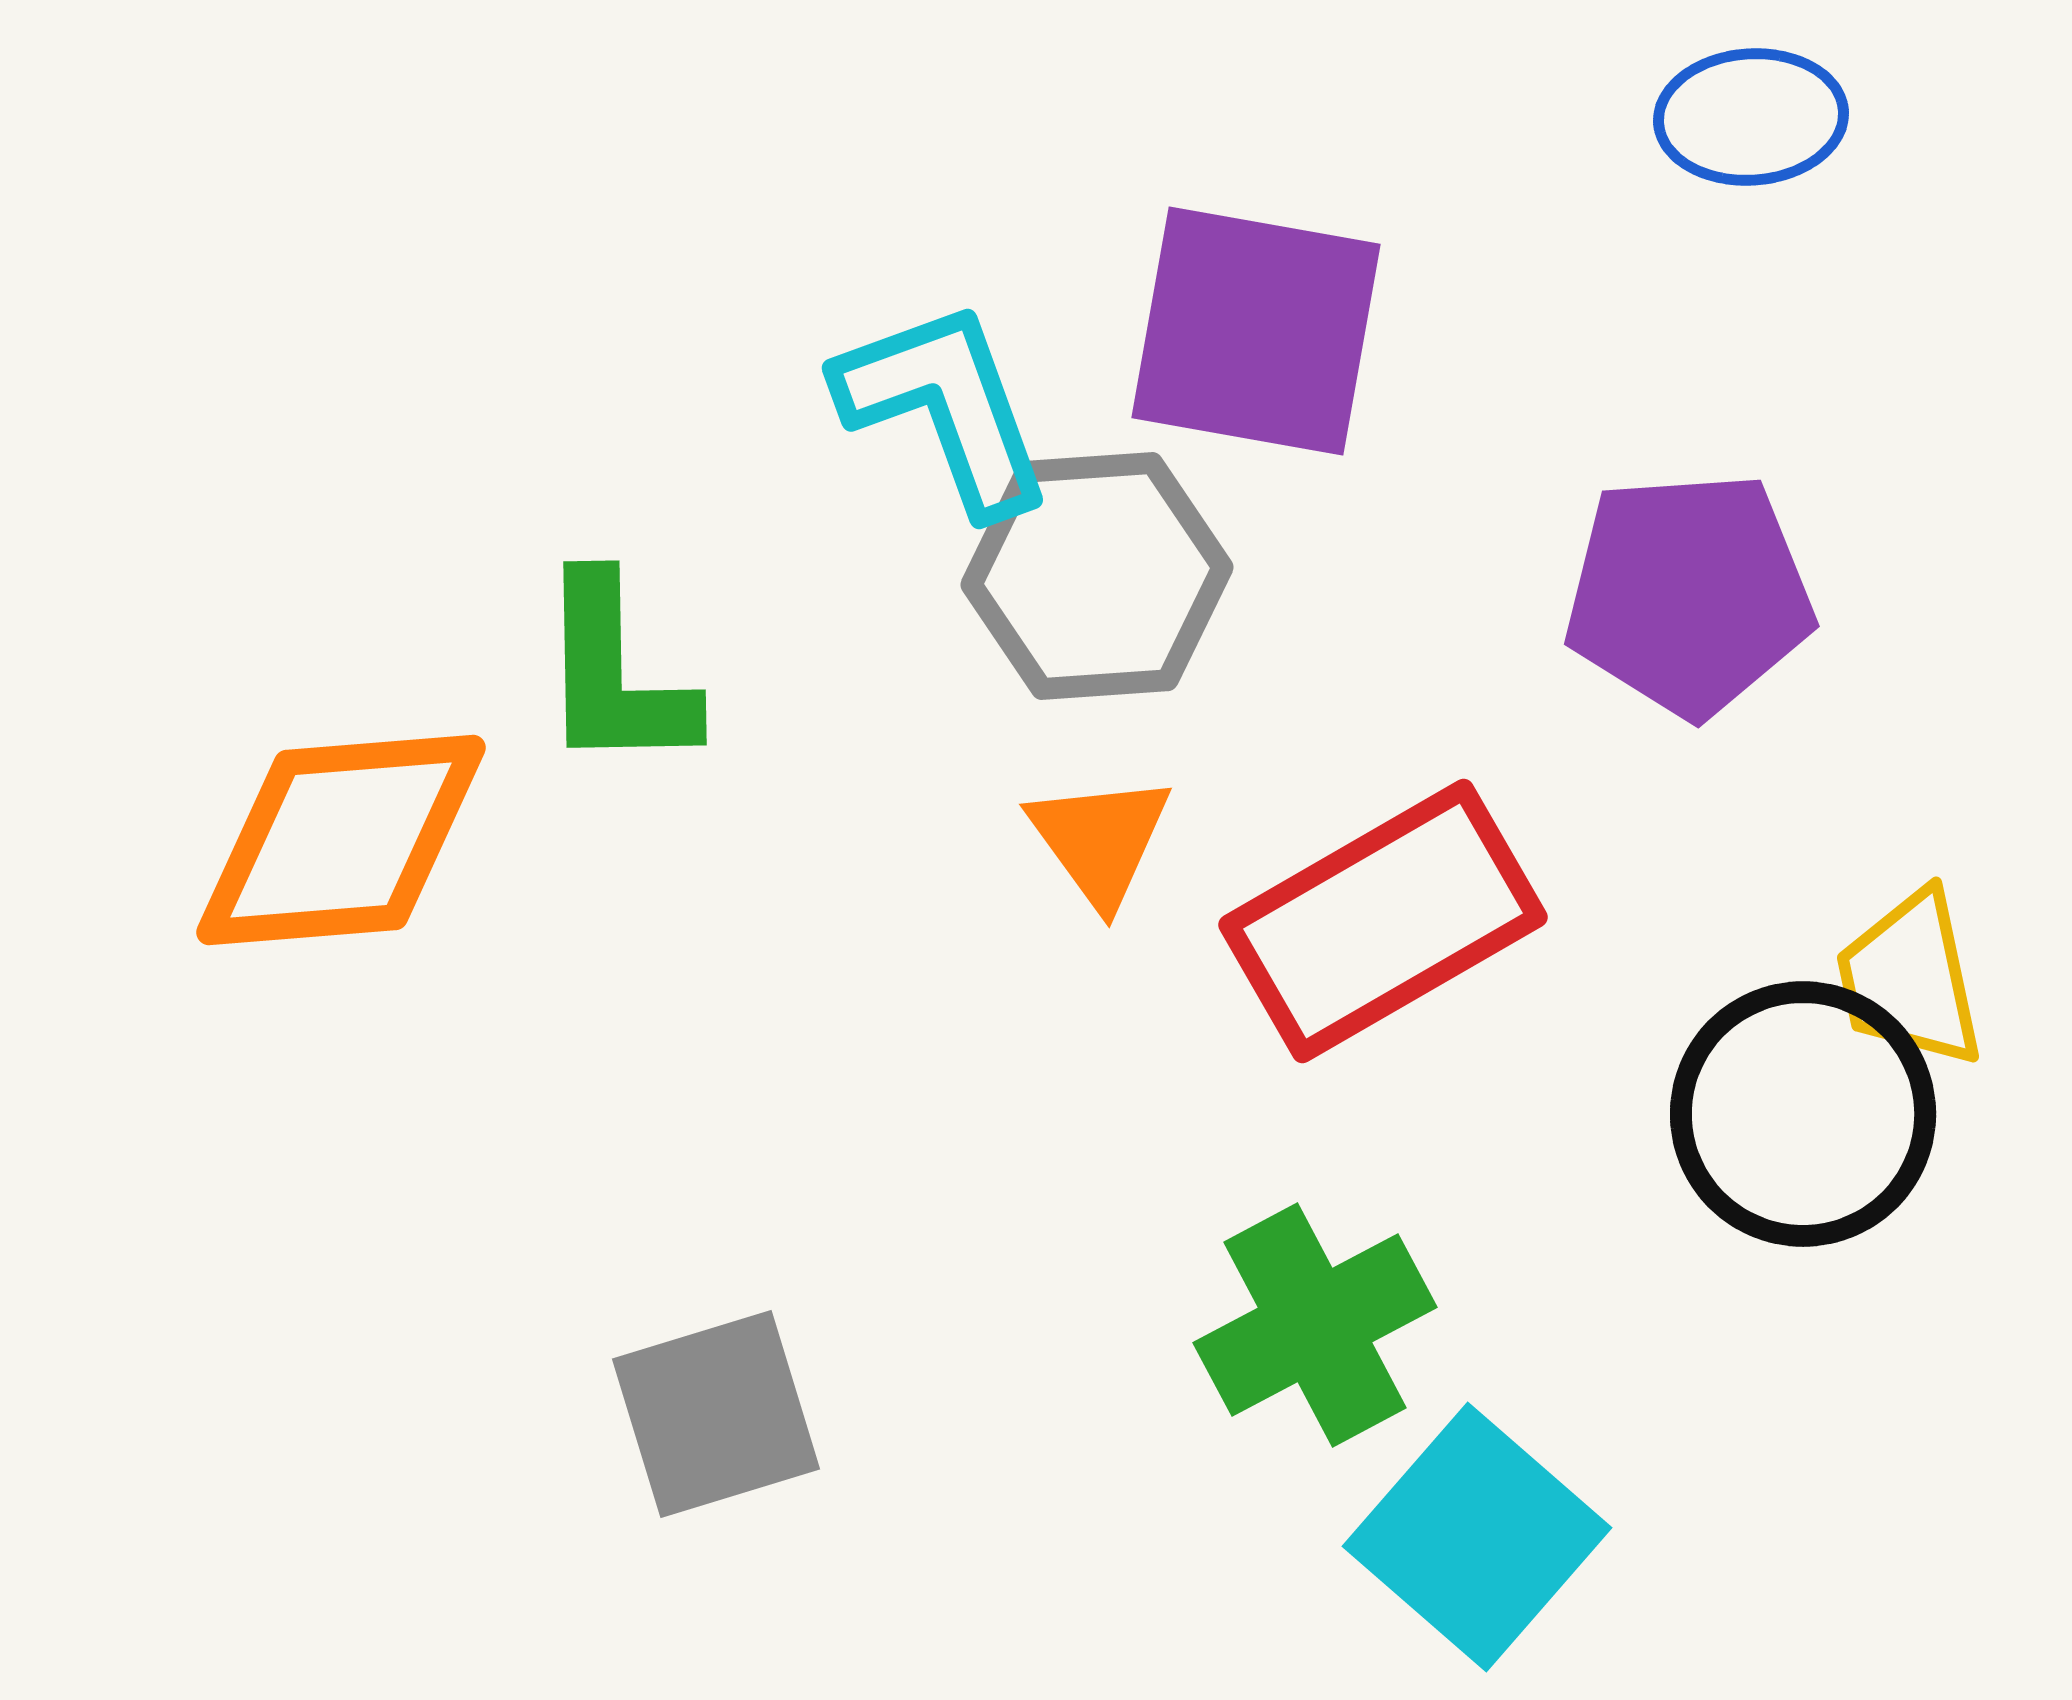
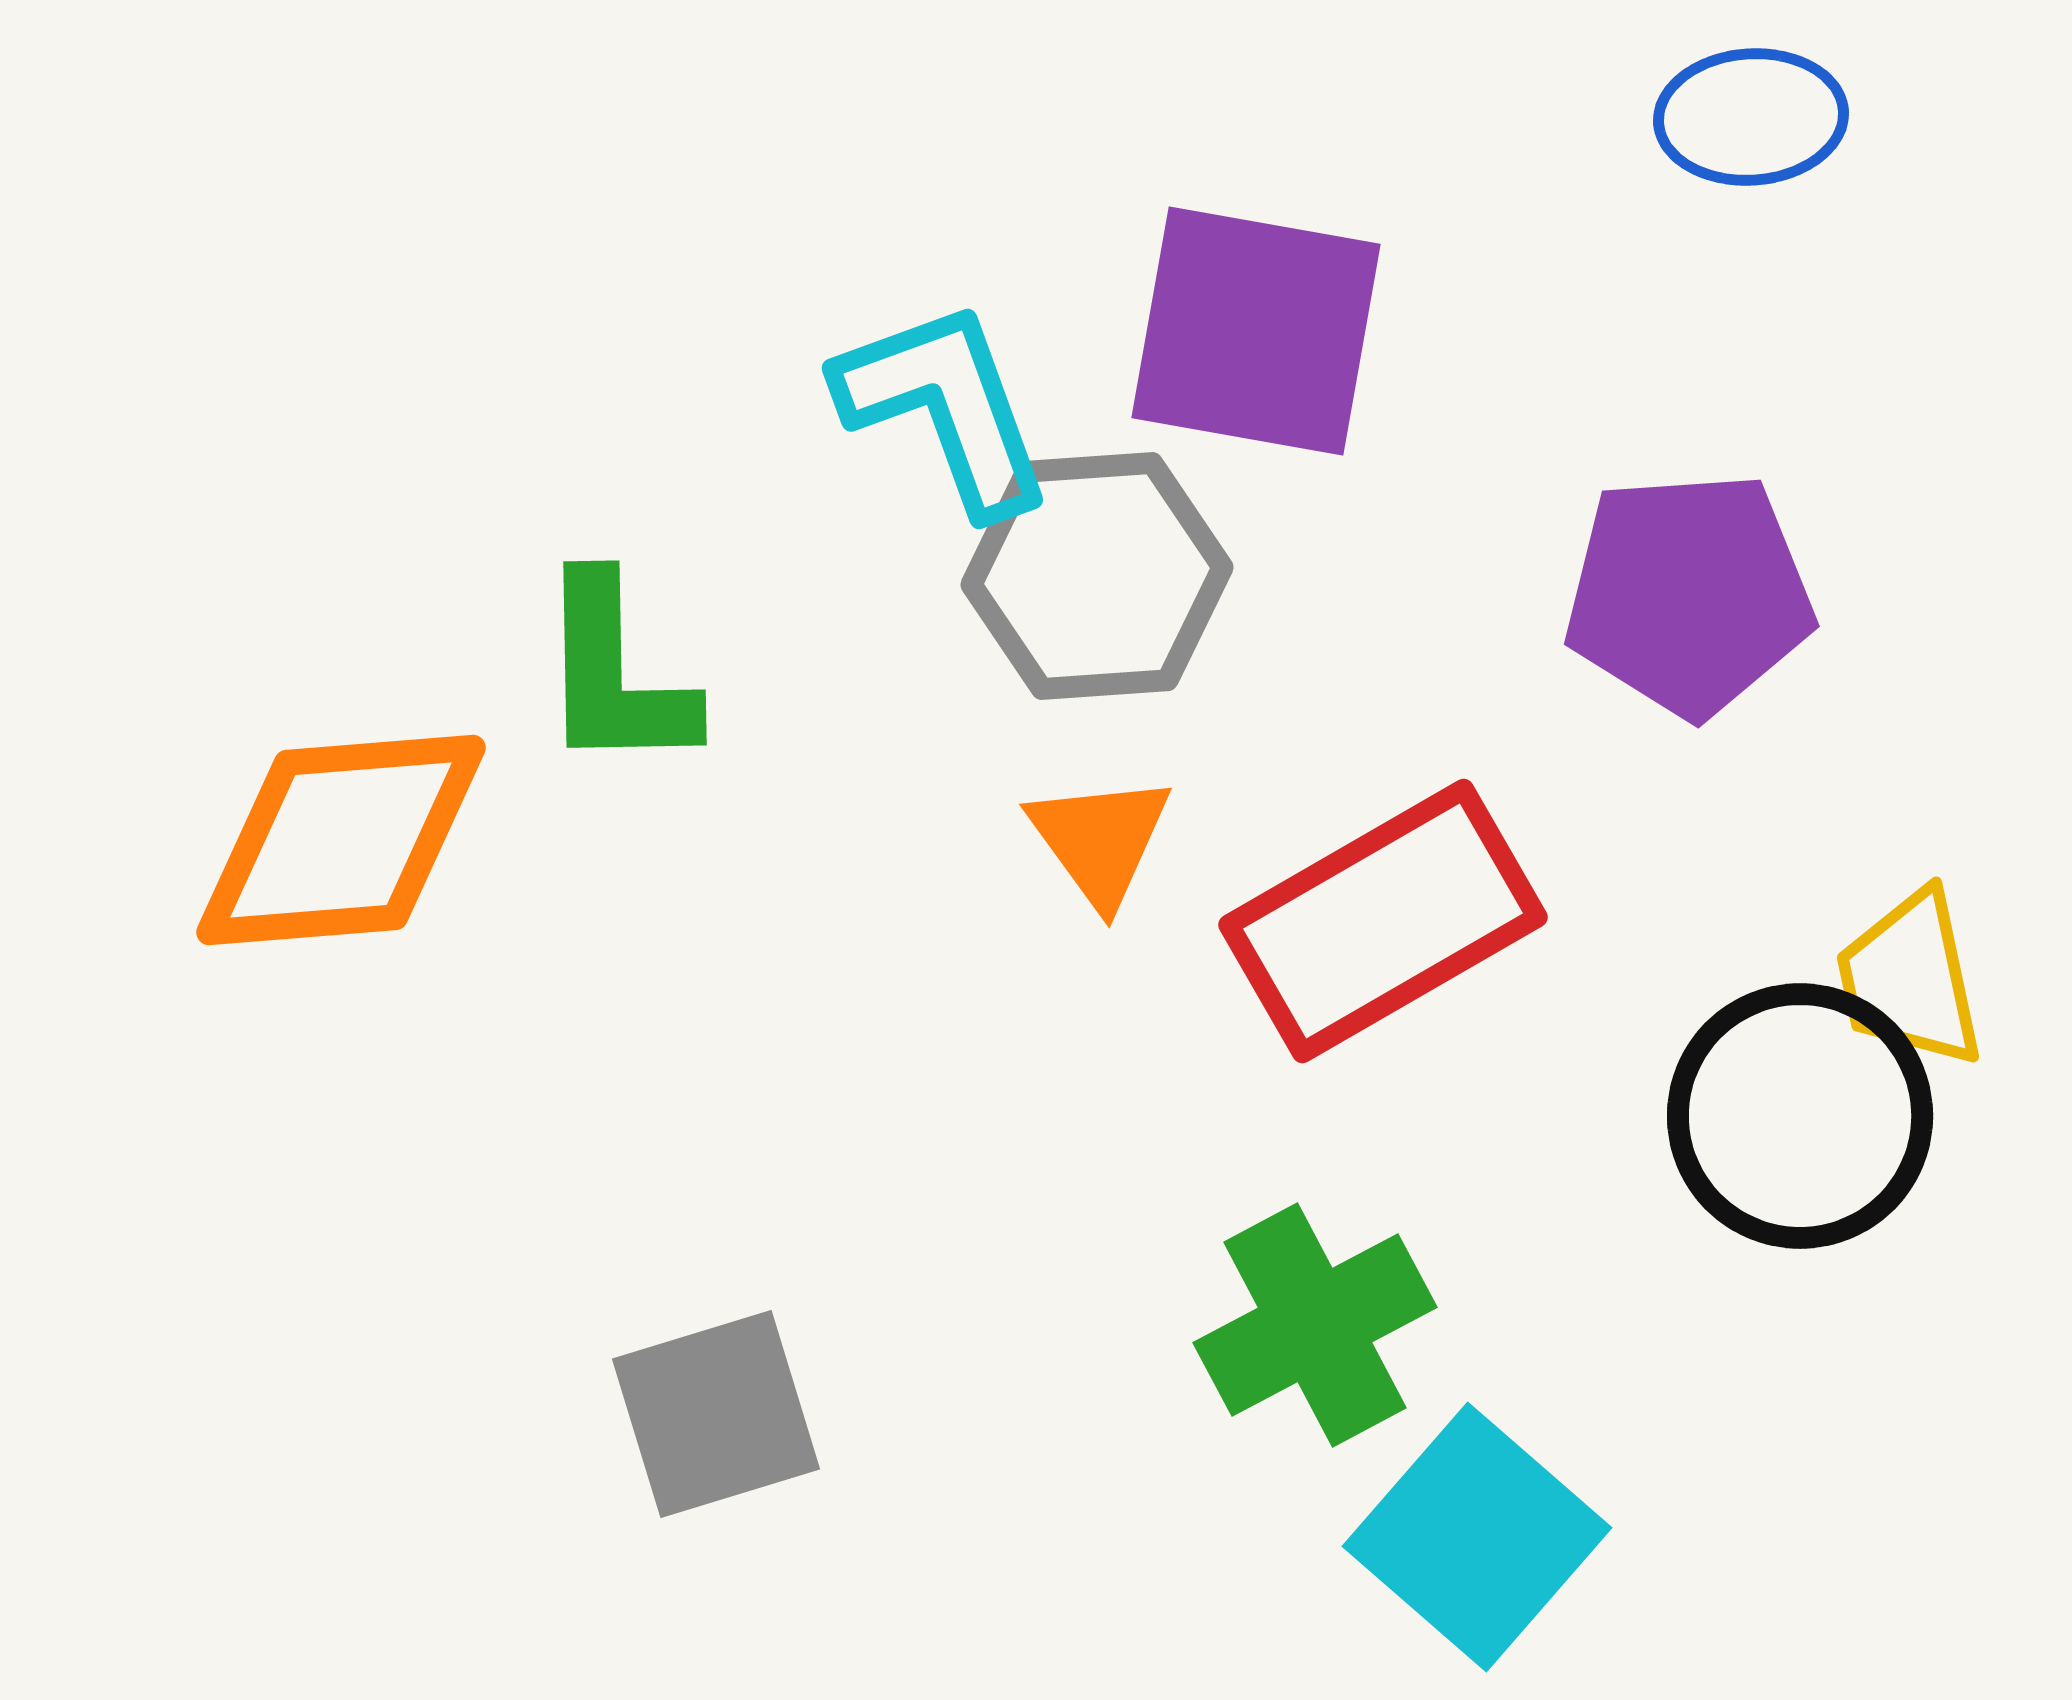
black circle: moved 3 px left, 2 px down
